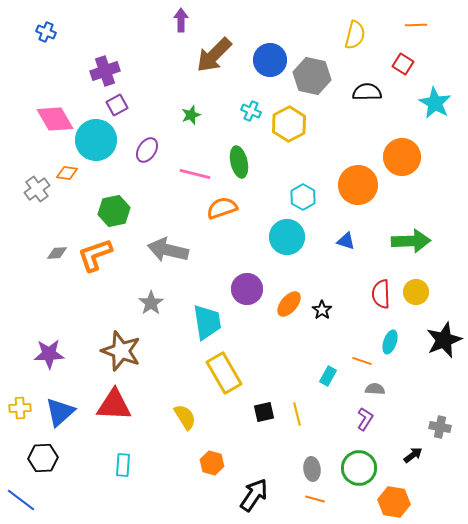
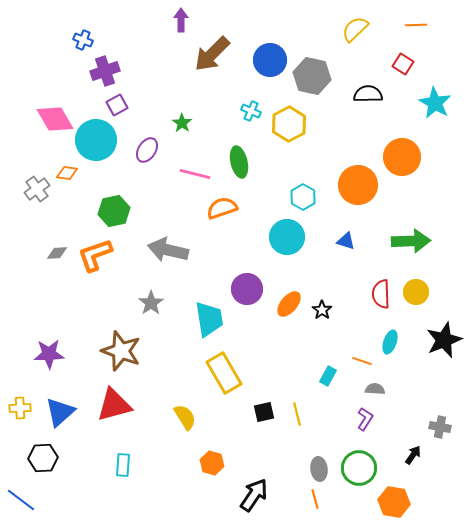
blue cross at (46, 32): moved 37 px right, 8 px down
yellow semicircle at (355, 35): moved 6 px up; rotated 148 degrees counterclockwise
brown arrow at (214, 55): moved 2 px left, 1 px up
black semicircle at (367, 92): moved 1 px right, 2 px down
green star at (191, 115): moved 9 px left, 8 px down; rotated 18 degrees counterclockwise
cyan trapezoid at (207, 322): moved 2 px right, 3 px up
red triangle at (114, 405): rotated 18 degrees counterclockwise
black arrow at (413, 455): rotated 18 degrees counterclockwise
gray ellipse at (312, 469): moved 7 px right
orange line at (315, 499): rotated 60 degrees clockwise
